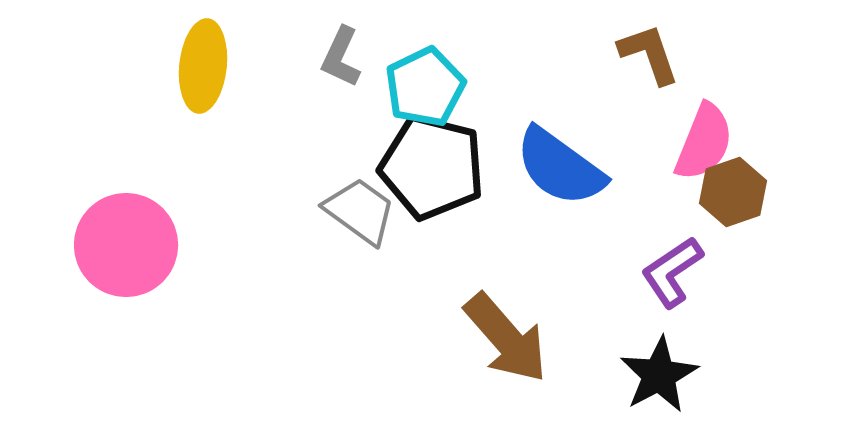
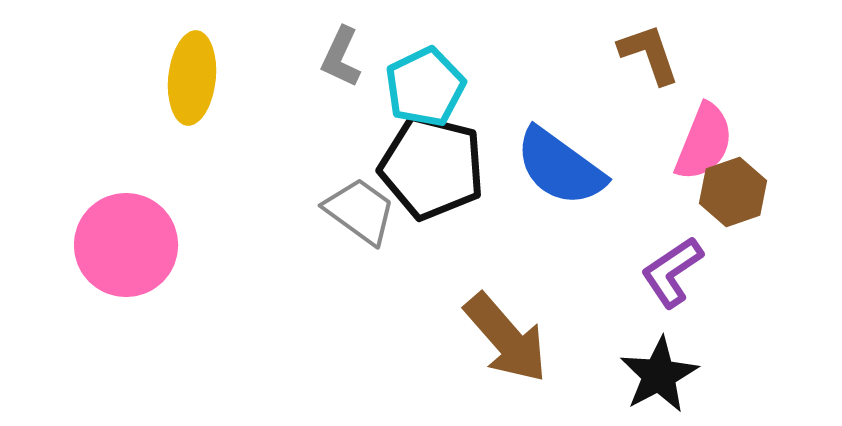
yellow ellipse: moved 11 px left, 12 px down
